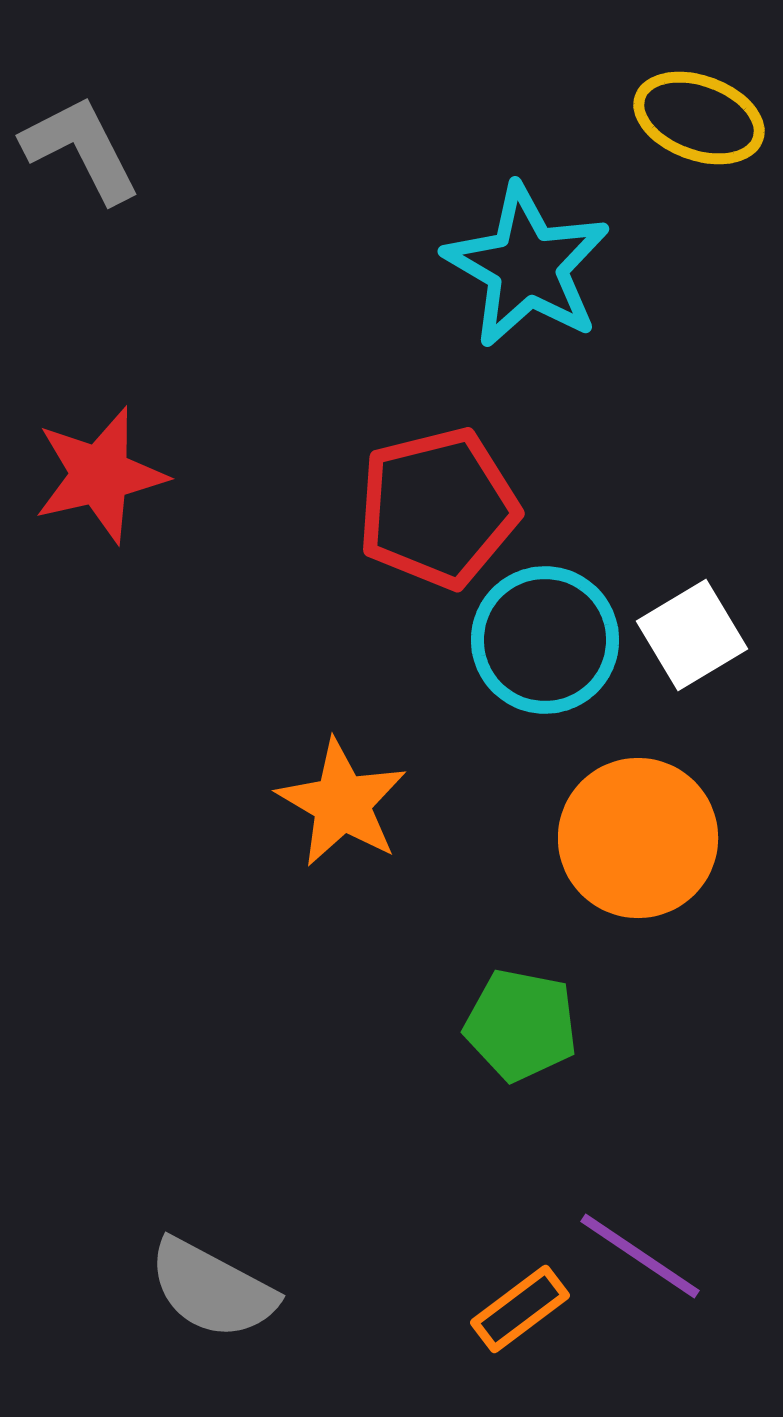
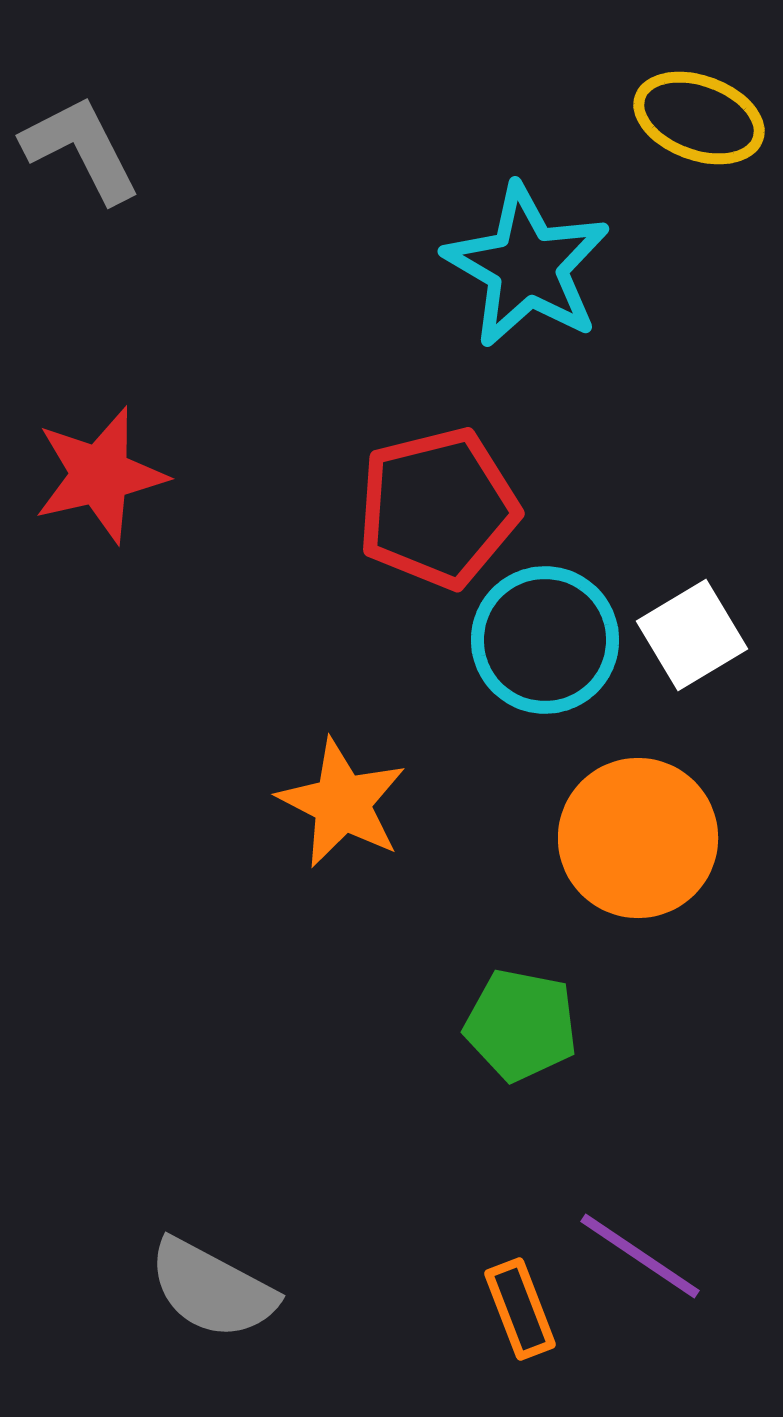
orange star: rotated 3 degrees counterclockwise
orange rectangle: rotated 74 degrees counterclockwise
